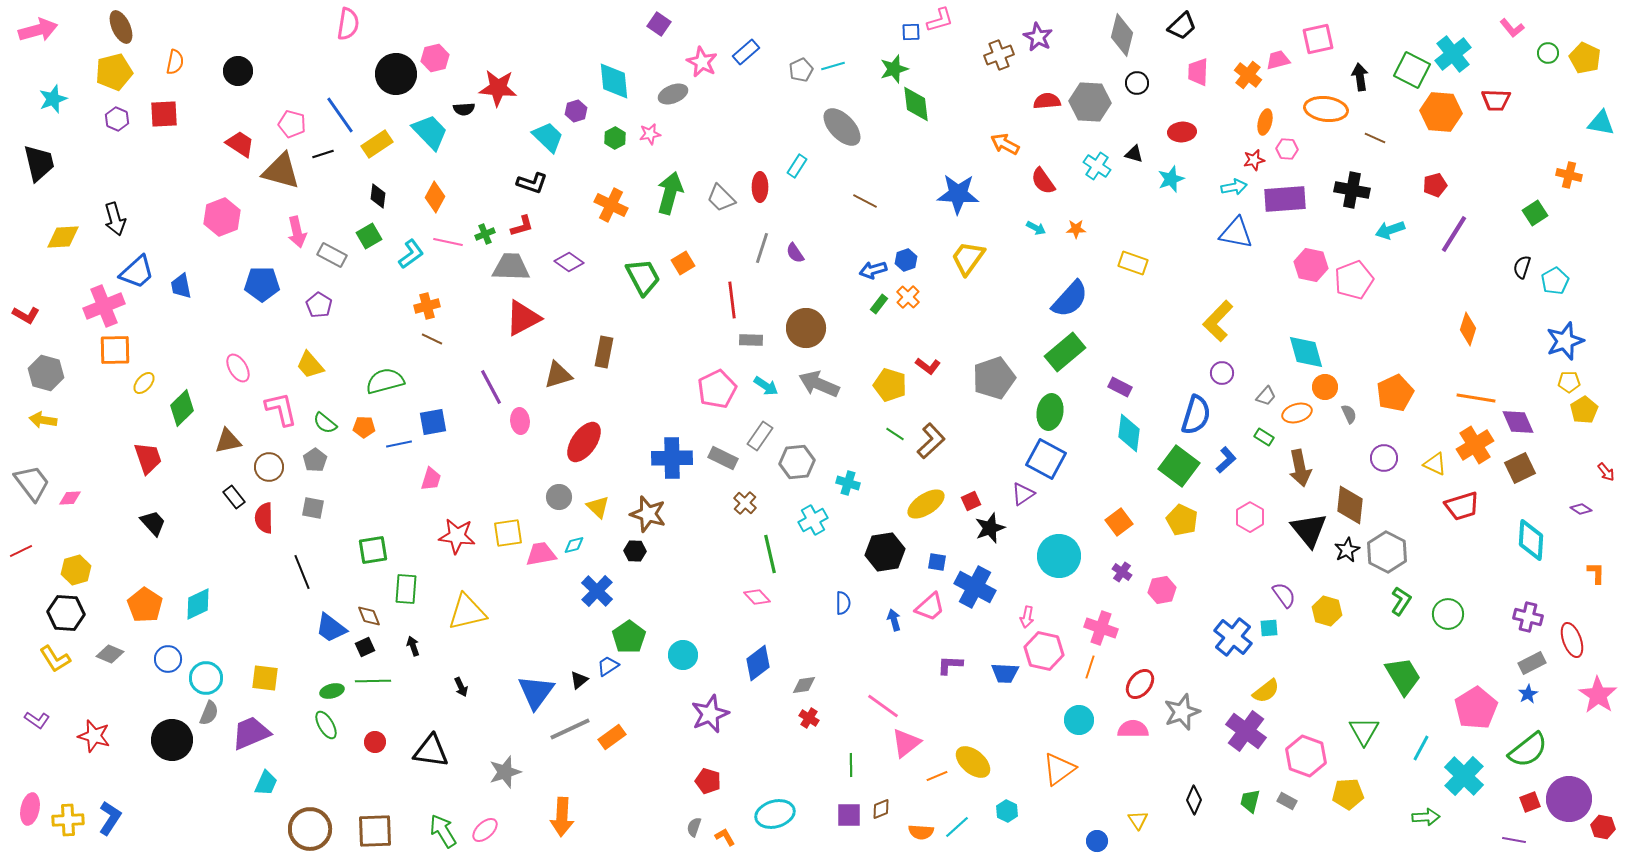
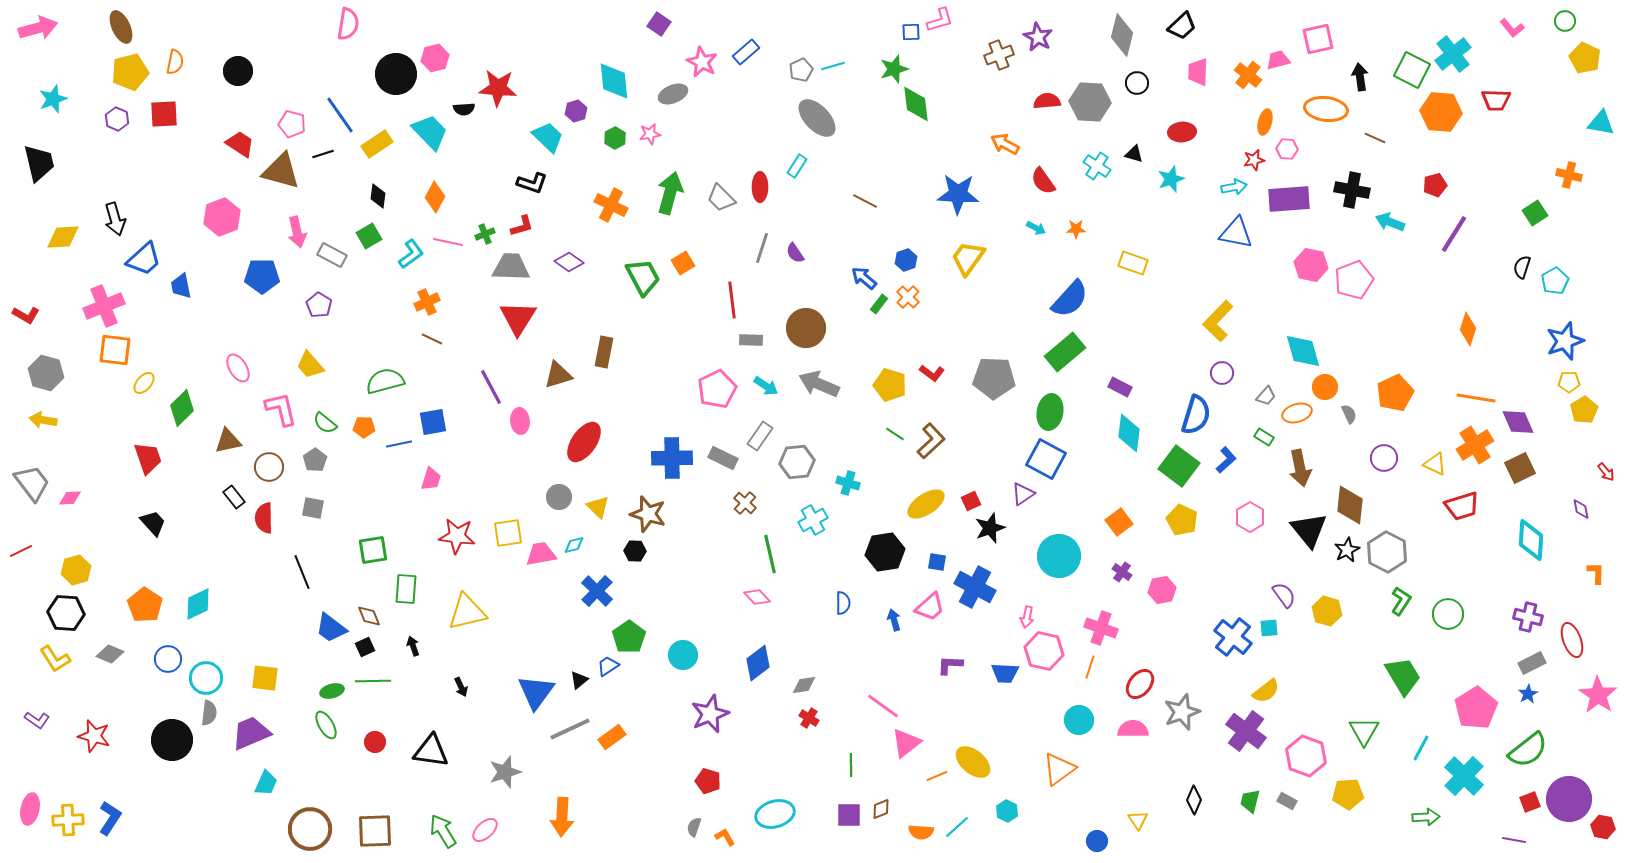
pink arrow at (38, 30): moved 2 px up
green circle at (1548, 53): moved 17 px right, 32 px up
yellow pentagon at (114, 72): moved 16 px right
gray ellipse at (842, 127): moved 25 px left, 9 px up
purple rectangle at (1285, 199): moved 4 px right
cyan arrow at (1390, 230): moved 8 px up; rotated 40 degrees clockwise
blue arrow at (873, 270): moved 9 px left, 8 px down; rotated 56 degrees clockwise
blue trapezoid at (137, 272): moved 7 px right, 13 px up
blue pentagon at (262, 284): moved 8 px up
orange cross at (427, 306): moved 4 px up; rotated 10 degrees counterclockwise
red triangle at (523, 318): moved 5 px left; rotated 30 degrees counterclockwise
orange square at (115, 350): rotated 8 degrees clockwise
cyan diamond at (1306, 352): moved 3 px left, 1 px up
red L-shape at (928, 366): moved 4 px right, 7 px down
gray pentagon at (994, 378): rotated 21 degrees clockwise
purple diamond at (1581, 509): rotated 45 degrees clockwise
gray semicircle at (209, 713): rotated 15 degrees counterclockwise
